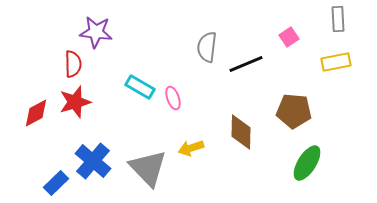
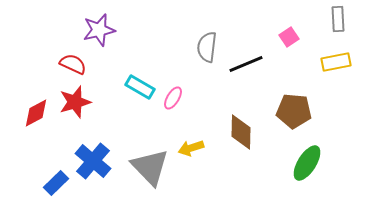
purple star: moved 3 px right, 2 px up; rotated 20 degrees counterclockwise
red semicircle: rotated 64 degrees counterclockwise
pink ellipse: rotated 50 degrees clockwise
gray triangle: moved 2 px right, 1 px up
